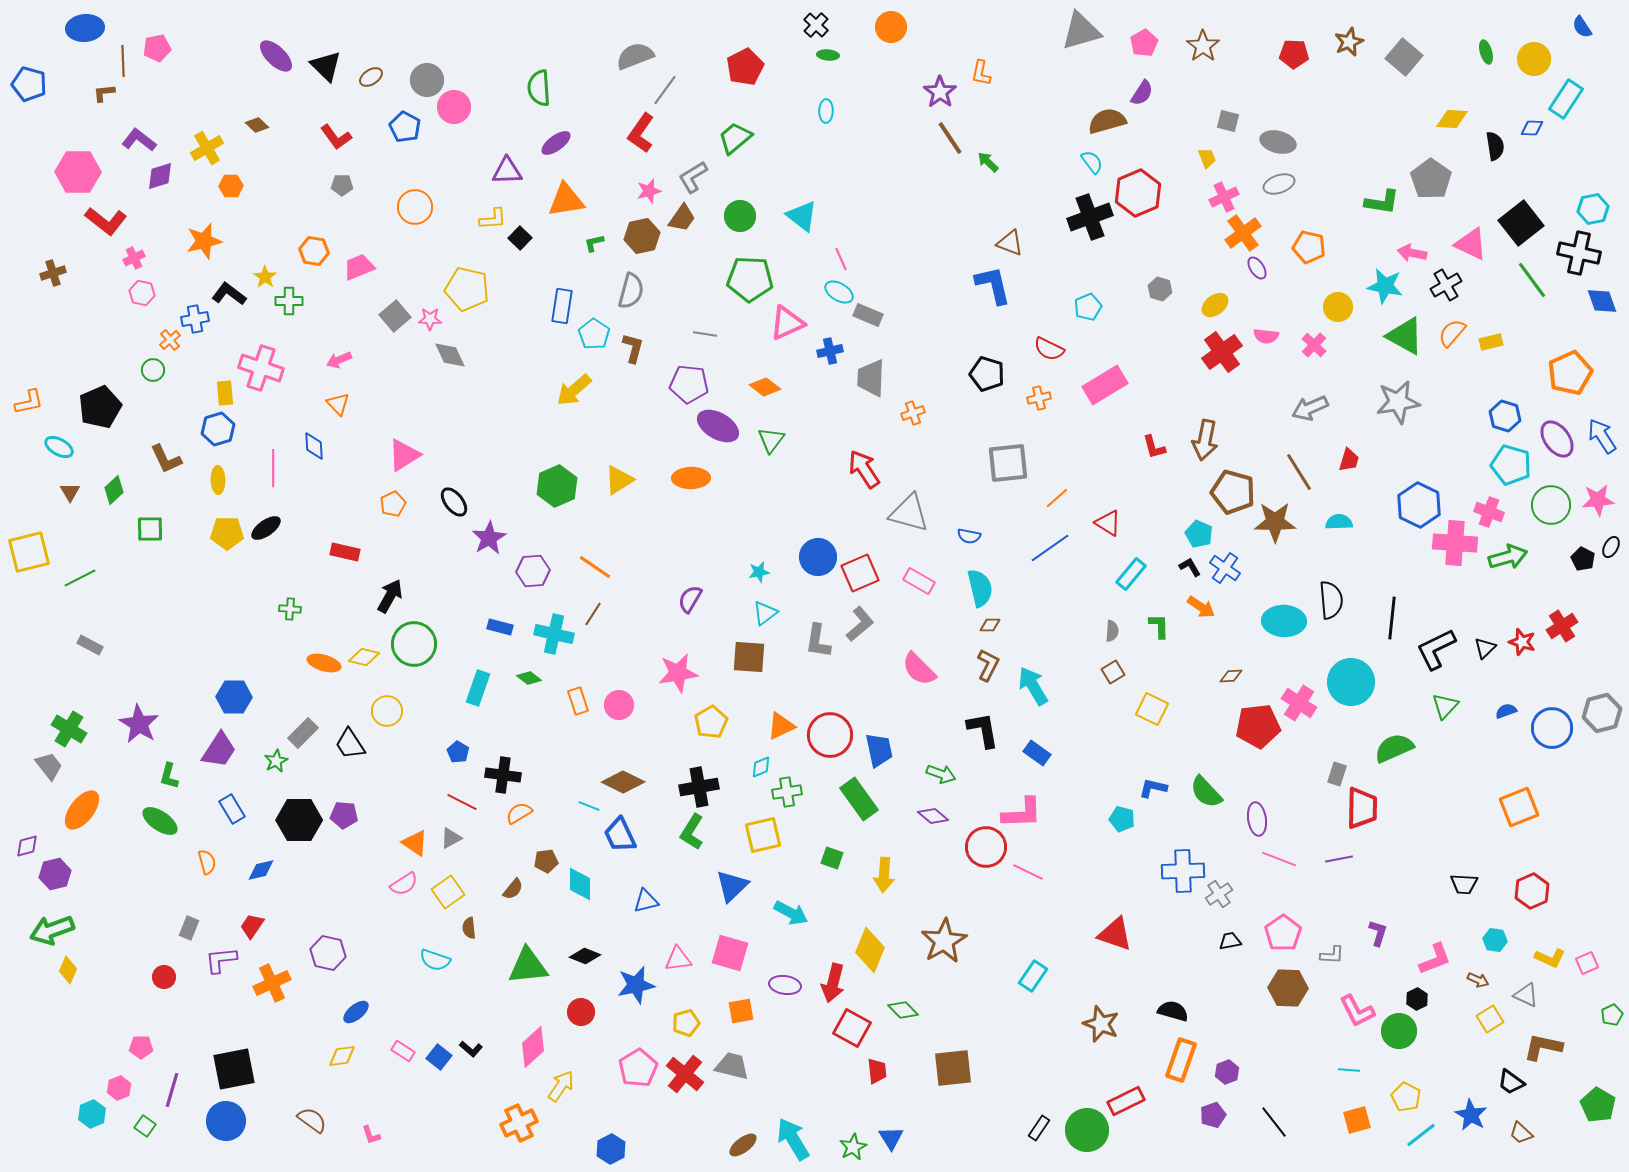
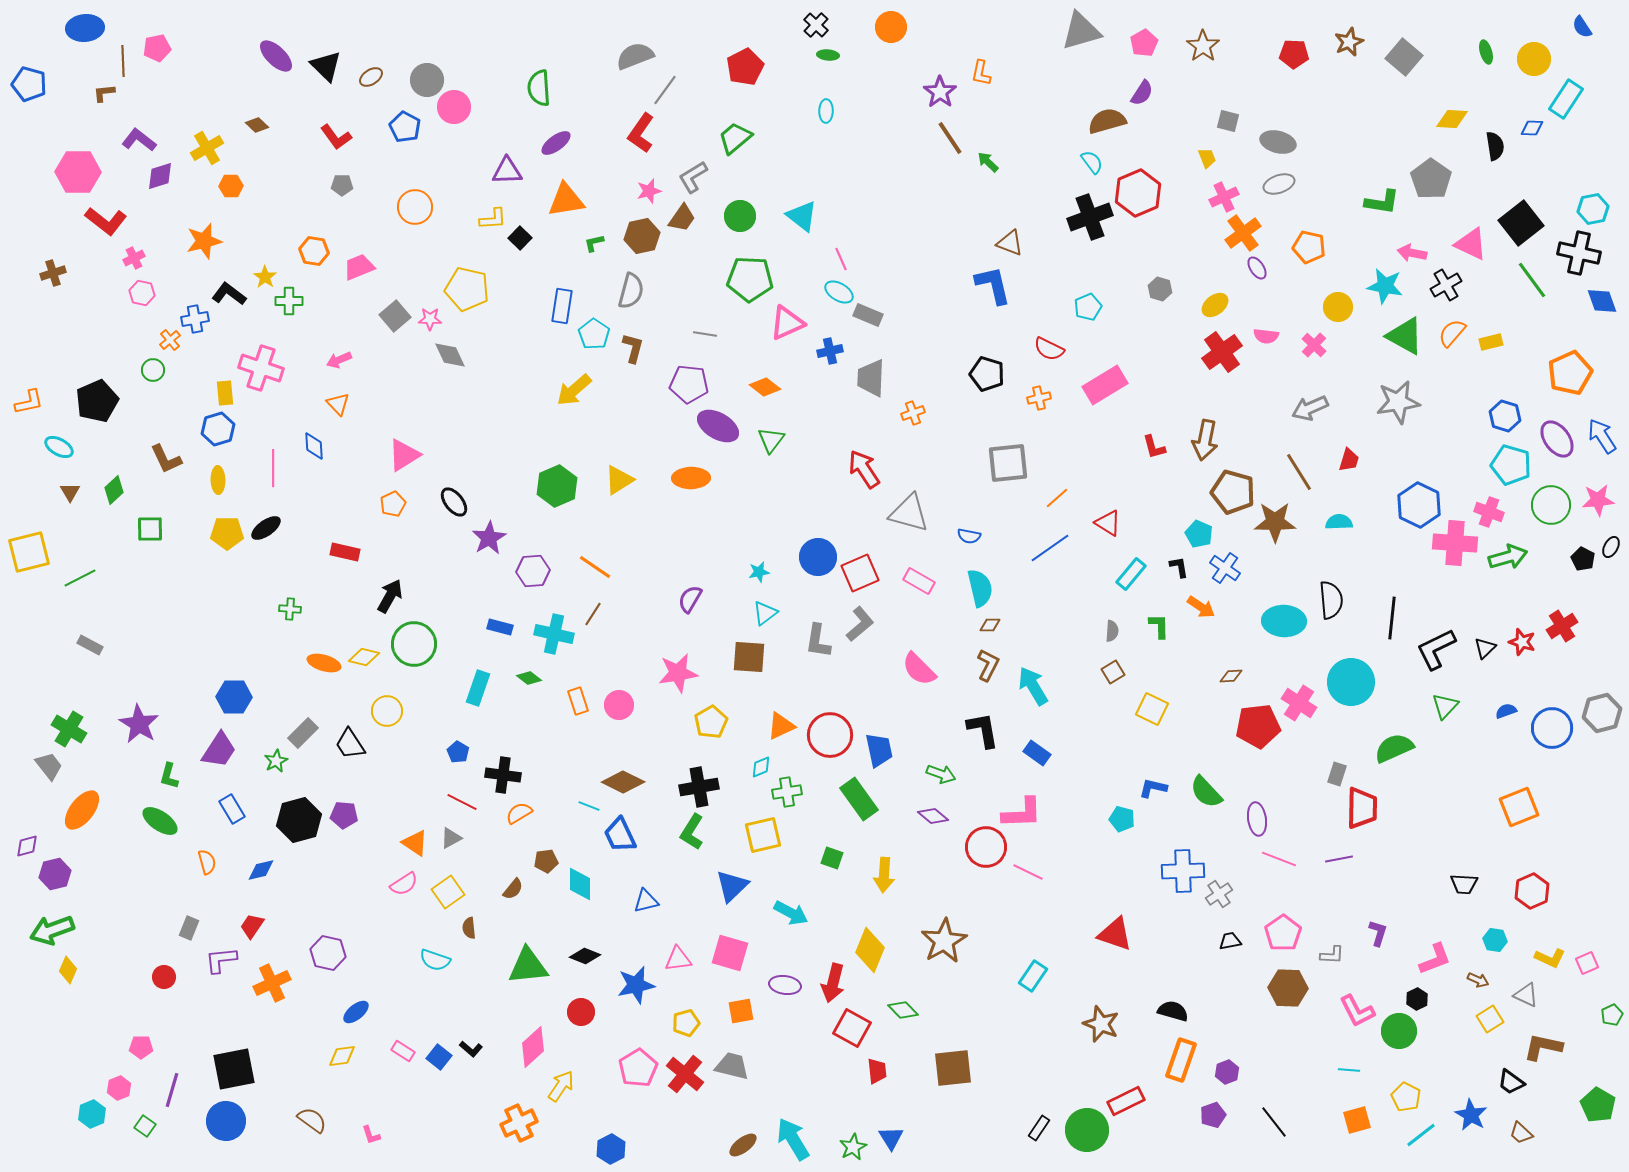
black pentagon at (100, 407): moved 3 px left, 6 px up
black L-shape at (1190, 567): moved 11 px left; rotated 20 degrees clockwise
black hexagon at (299, 820): rotated 15 degrees counterclockwise
